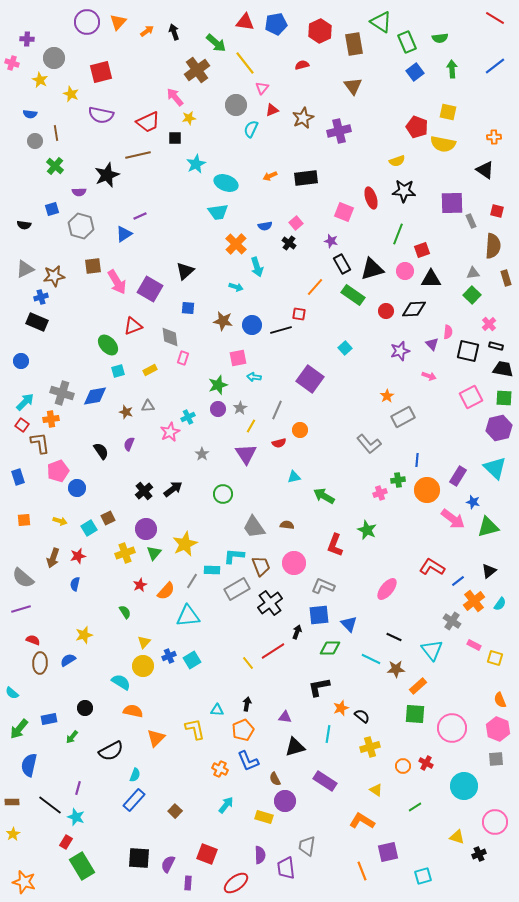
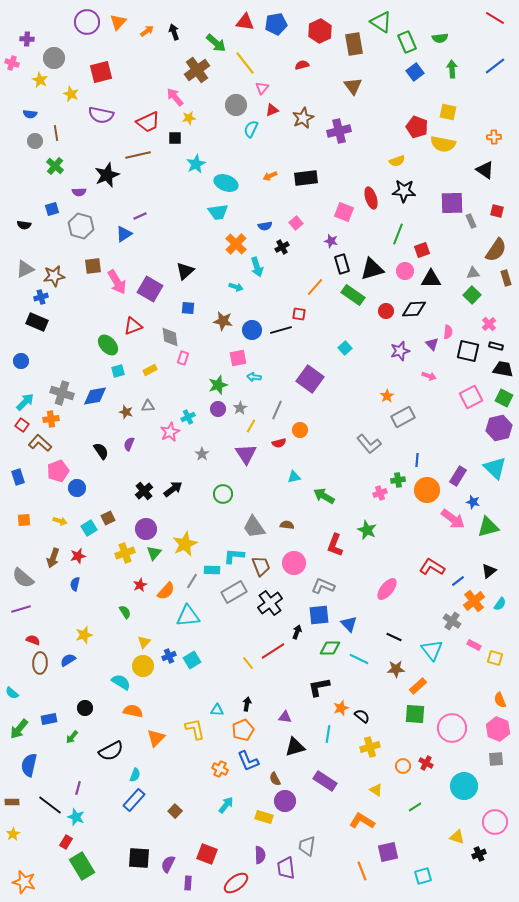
black cross at (289, 243): moved 7 px left, 4 px down; rotated 24 degrees clockwise
brown semicircle at (493, 246): moved 3 px right, 4 px down; rotated 30 degrees clockwise
black rectangle at (342, 264): rotated 12 degrees clockwise
blue circle at (252, 325): moved 5 px down
green square at (504, 398): rotated 24 degrees clockwise
brown L-shape at (40, 443): rotated 40 degrees counterclockwise
gray rectangle at (237, 589): moved 3 px left, 3 px down
cyan line at (371, 659): moved 12 px left
